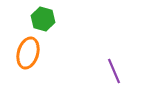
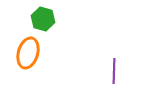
purple line: rotated 25 degrees clockwise
